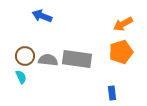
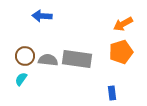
blue arrow: rotated 18 degrees counterclockwise
cyan semicircle: moved 2 px down; rotated 120 degrees counterclockwise
